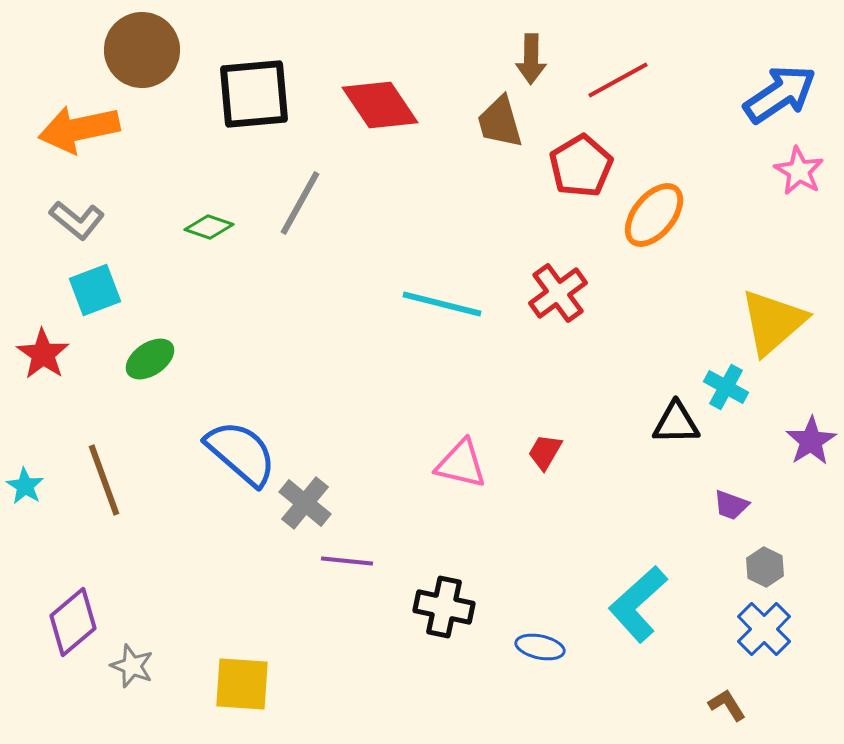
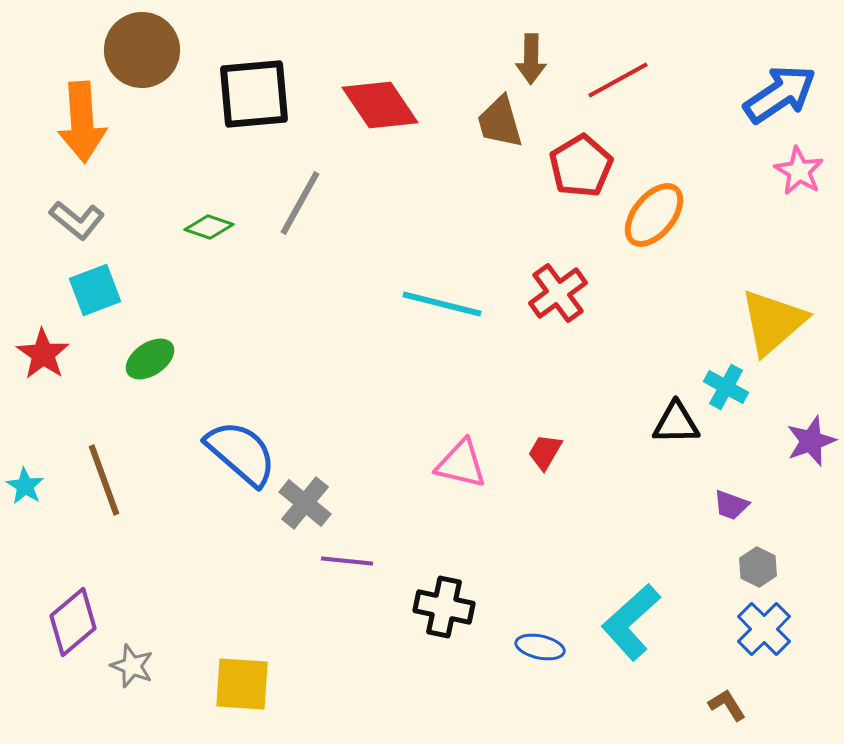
orange arrow: moved 3 px right, 7 px up; rotated 82 degrees counterclockwise
purple star: rotated 12 degrees clockwise
gray hexagon: moved 7 px left
cyan L-shape: moved 7 px left, 18 px down
